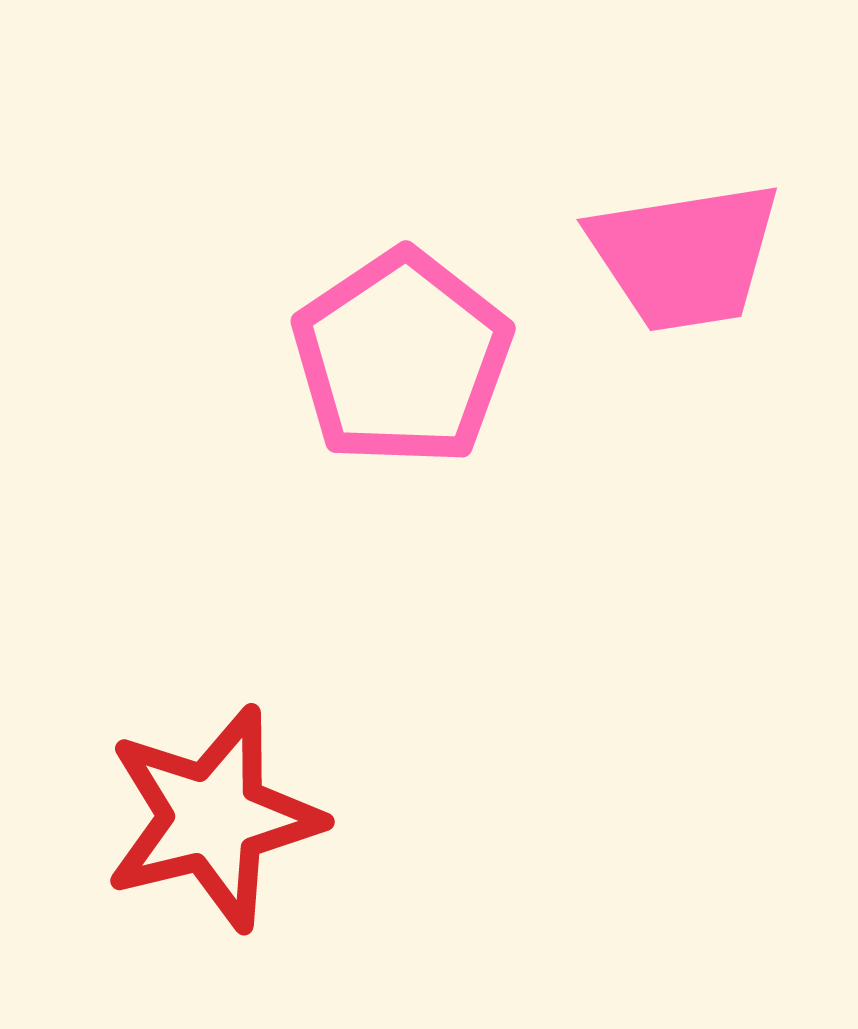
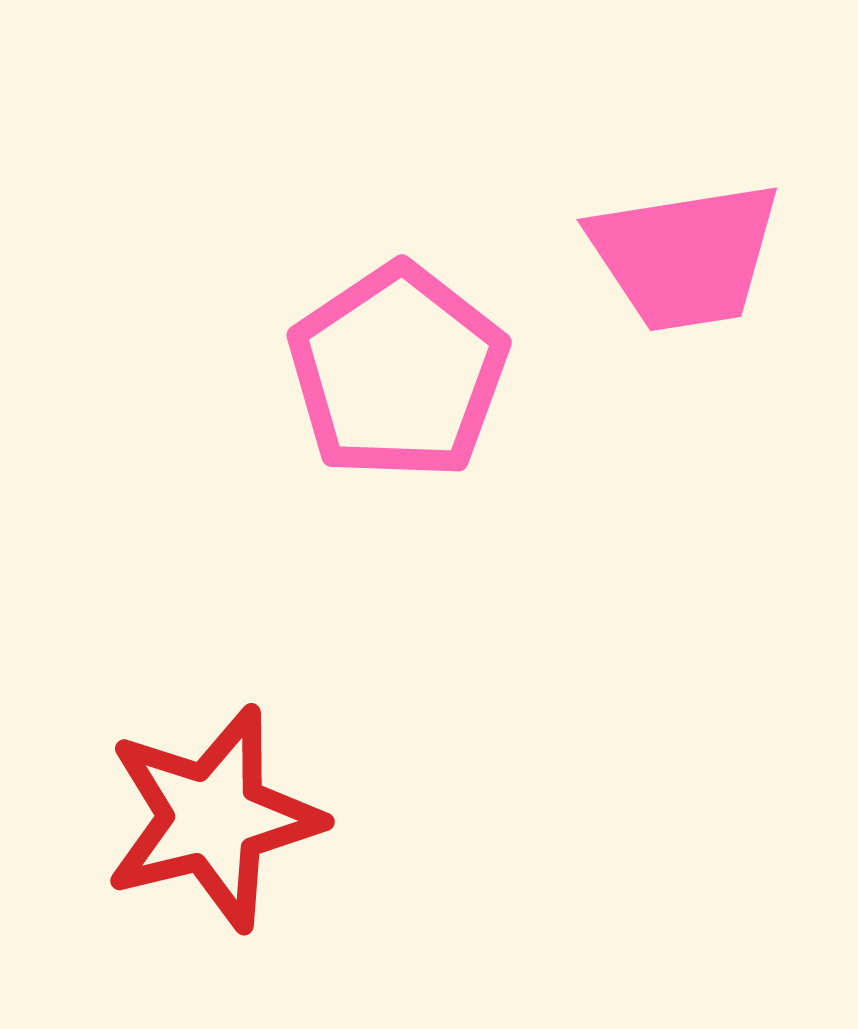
pink pentagon: moved 4 px left, 14 px down
